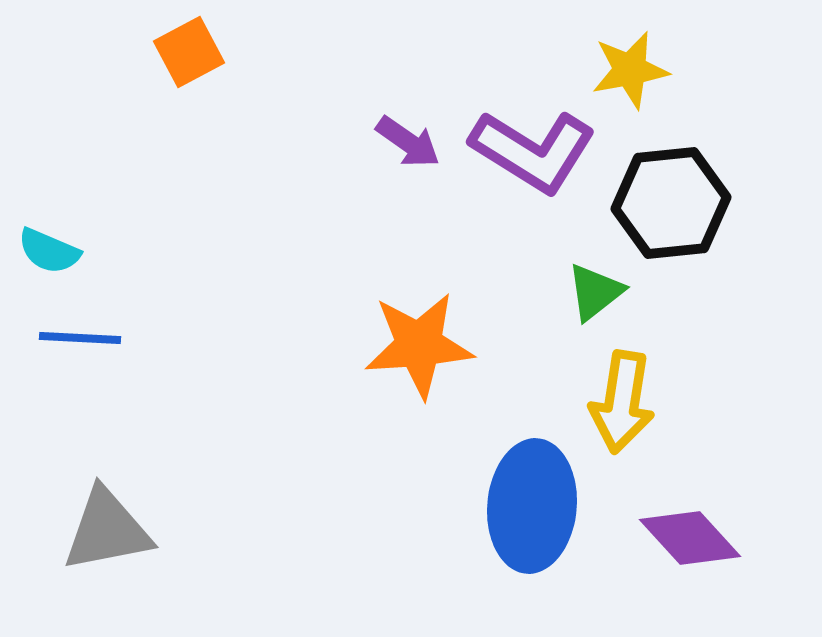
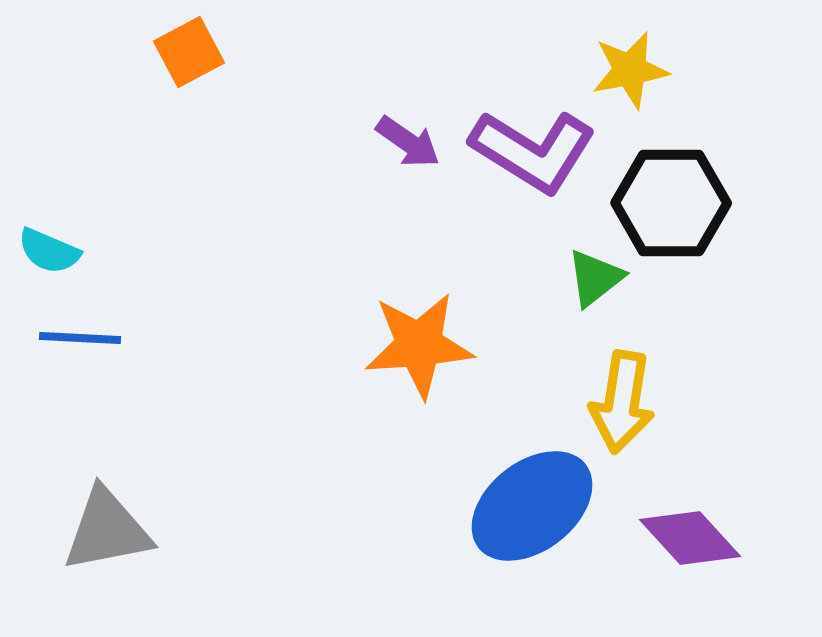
black hexagon: rotated 6 degrees clockwise
green triangle: moved 14 px up
blue ellipse: rotated 47 degrees clockwise
